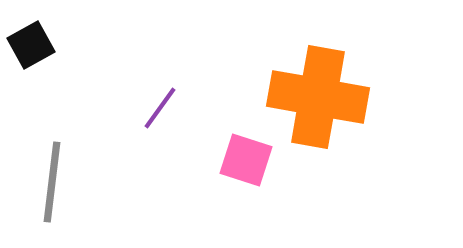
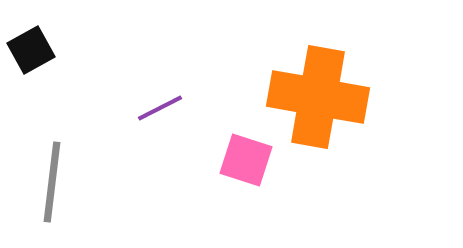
black square: moved 5 px down
purple line: rotated 27 degrees clockwise
